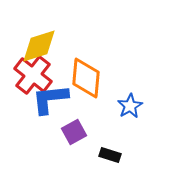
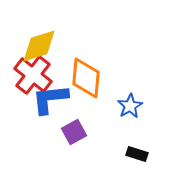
black rectangle: moved 27 px right, 1 px up
